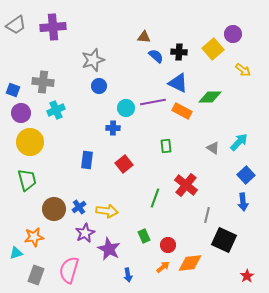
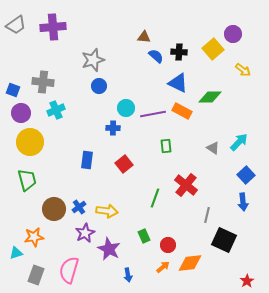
purple line at (153, 102): moved 12 px down
red star at (247, 276): moved 5 px down
